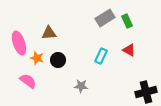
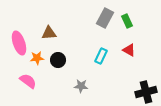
gray rectangle: rotated 30 degrees counterclockwise
orange star: rotated 24 degrees counterclockwise
